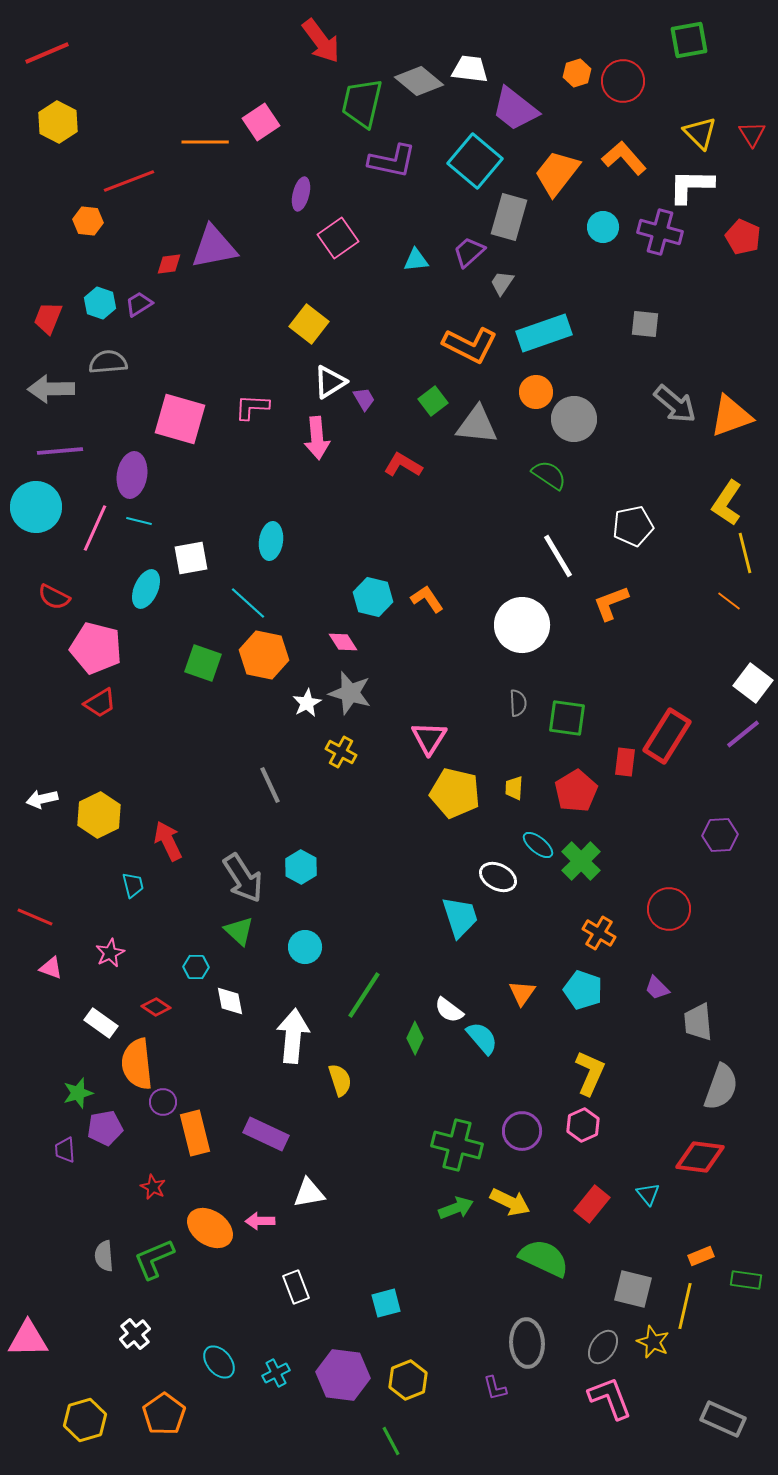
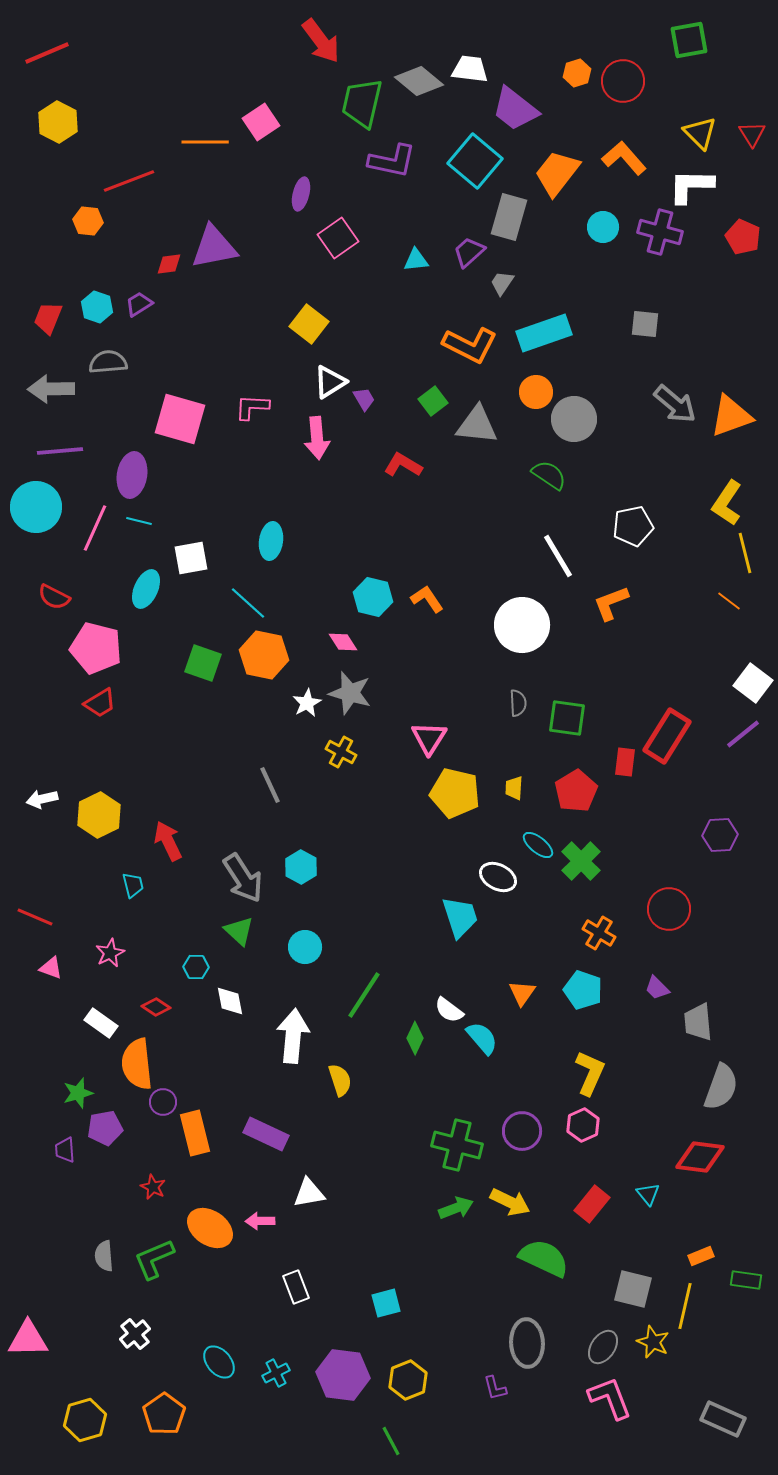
cyan hexagon at (100, 303): moved 3 px left, 4 px down
